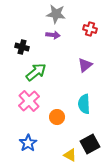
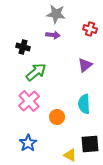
black cross: moved 1 px right
black square: rotated 24 degrees clockwise
